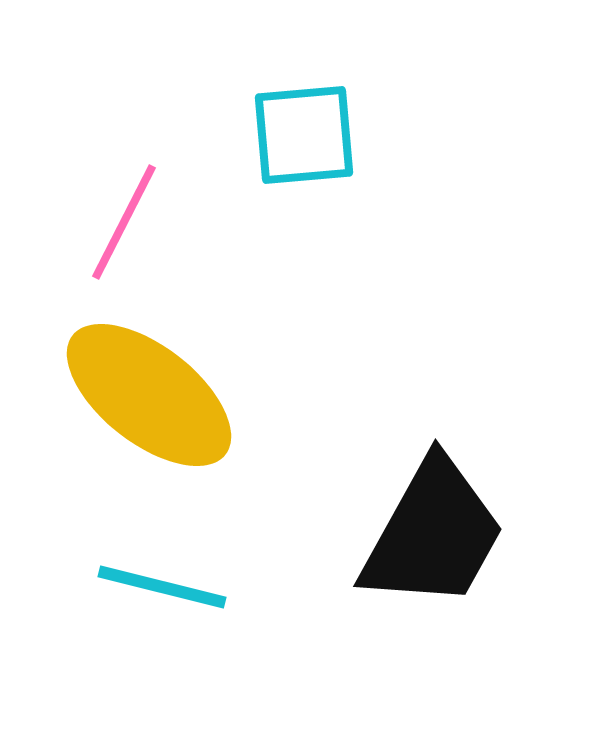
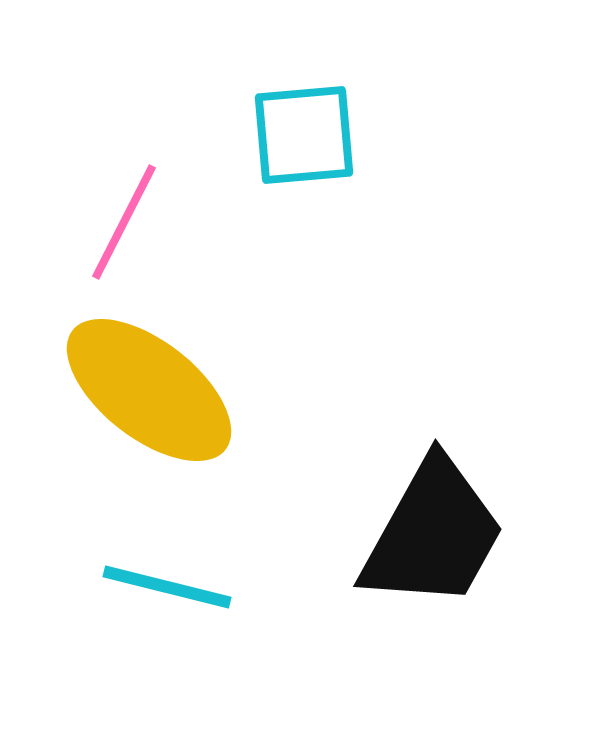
yellow ellipse: moved 5 px up
cyan line: moved 5 px right
